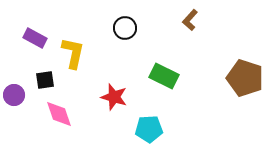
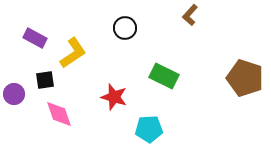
brown L-shape: moved 5 px up
yellow L-shape: rotated 44 degrees clockwise
purple circle: moved 1 px up
